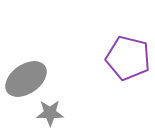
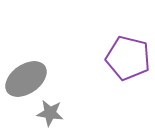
gray star: rotated 8 degrees clockwise
